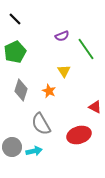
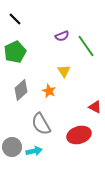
green line: moved 3 px up
gray diamond: rotated 30 degrees clockwise
